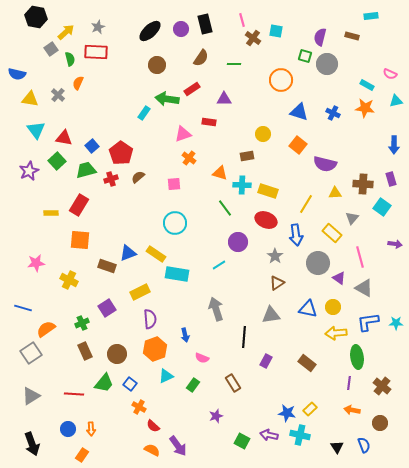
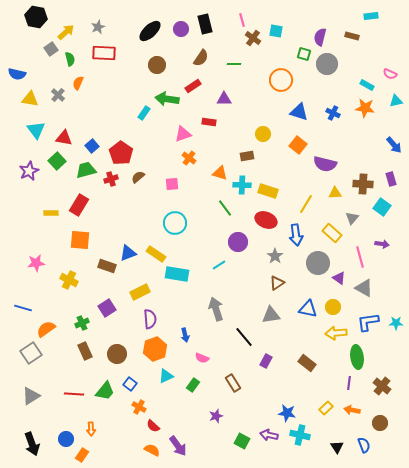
red rectangle at (96, 52): moved 8 px right, 1 px down
green square at (305, 56): moved 1 px left, 2 px up
red rectangle at (192, 89): moved 1 px right, 3 px up
blue arrow at (394, 145): rotated 42 degrees counterclockwise
pink square at (174, 184): moved 2 px left
purple arrow at (395, 244): moved 13 px left
black line at (244, 337): rotated 45 degrees counterclockwise
green trapezoid at (104, 383): moved 1 px right, 8 px down
yellow rectangle at (310, 409): moved 16 px right, 1 px up
blue circle at (68, 429): moved 2 px left, 10 px down
